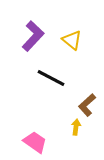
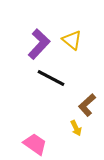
purple L-shape: moved 6 px right, 8 px down
yellow arrow: moved 1 px down; rotated 147 degrees clockwise
pink trapezoid: moved 2 px down
